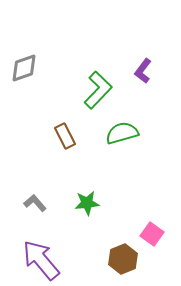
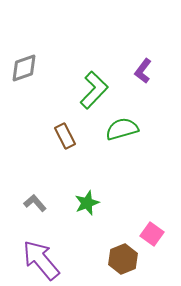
green L-shape: moved 4 px left
green semicircle: moved 4 px up
green star: rotated 15 degrees counterclockwise
